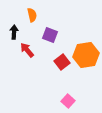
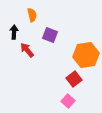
red square: moved 12 px right, 17 px down
